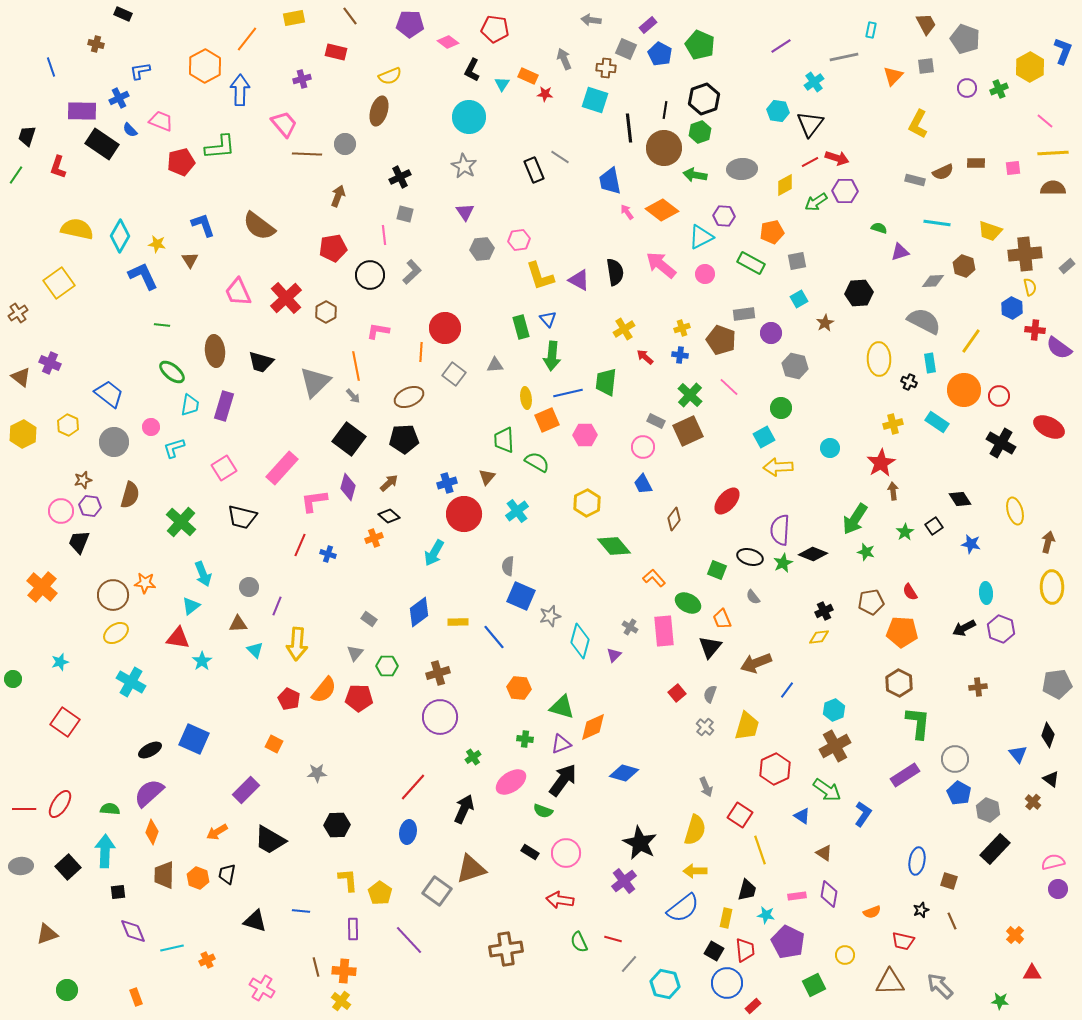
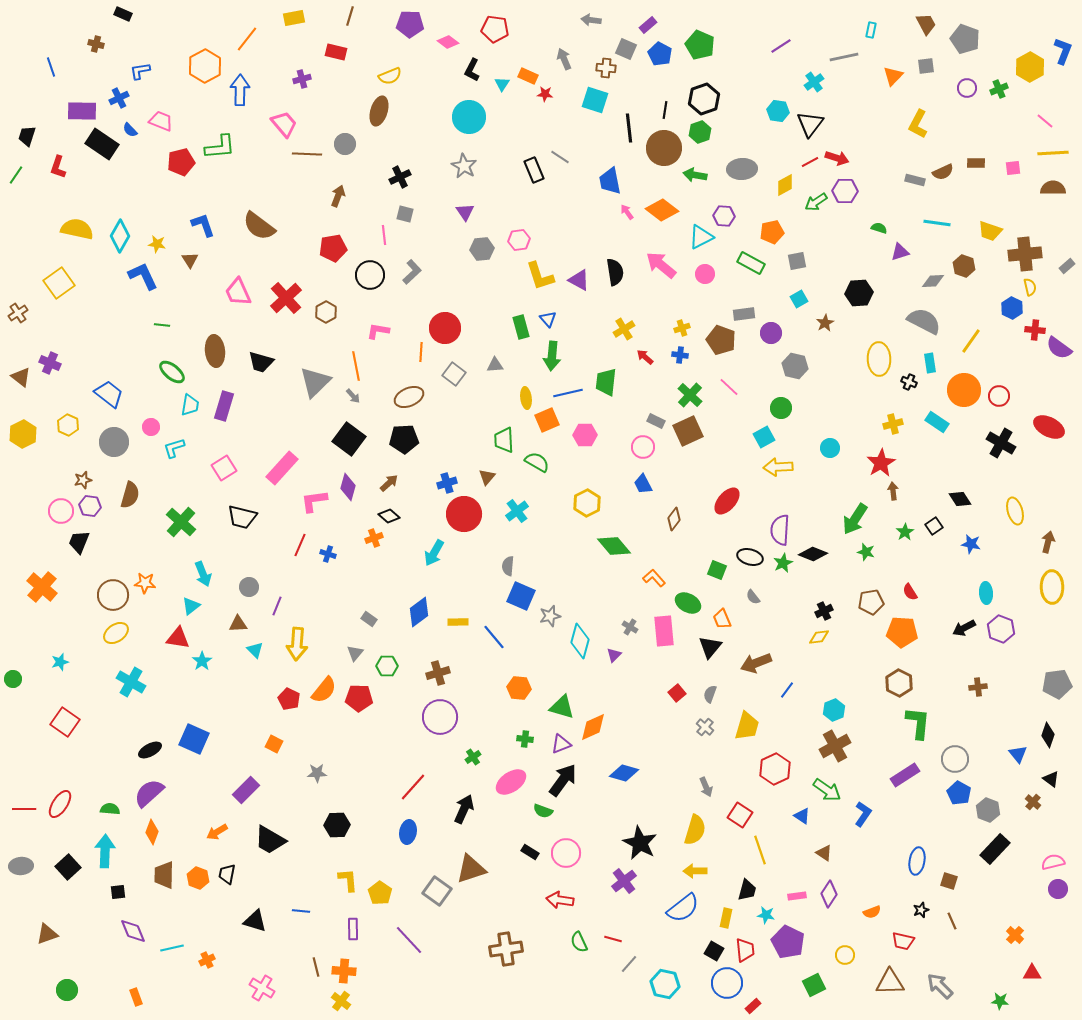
brown line at (350, 16): rotated 54 degrees clockwise
purple diamond at (829, 894): rotated 24 degrees clockwise
